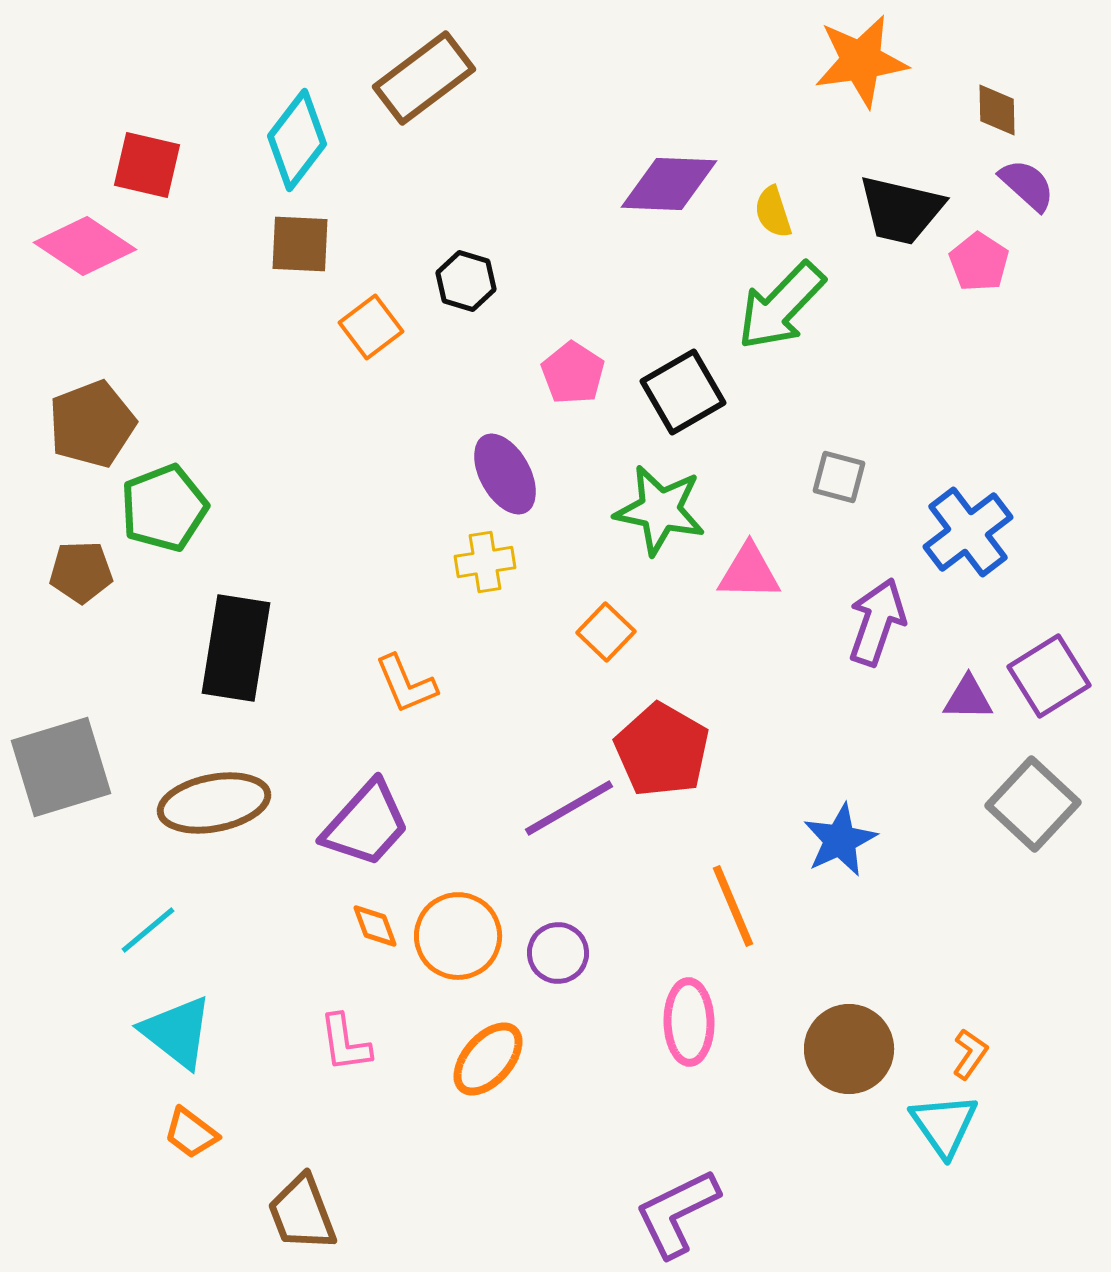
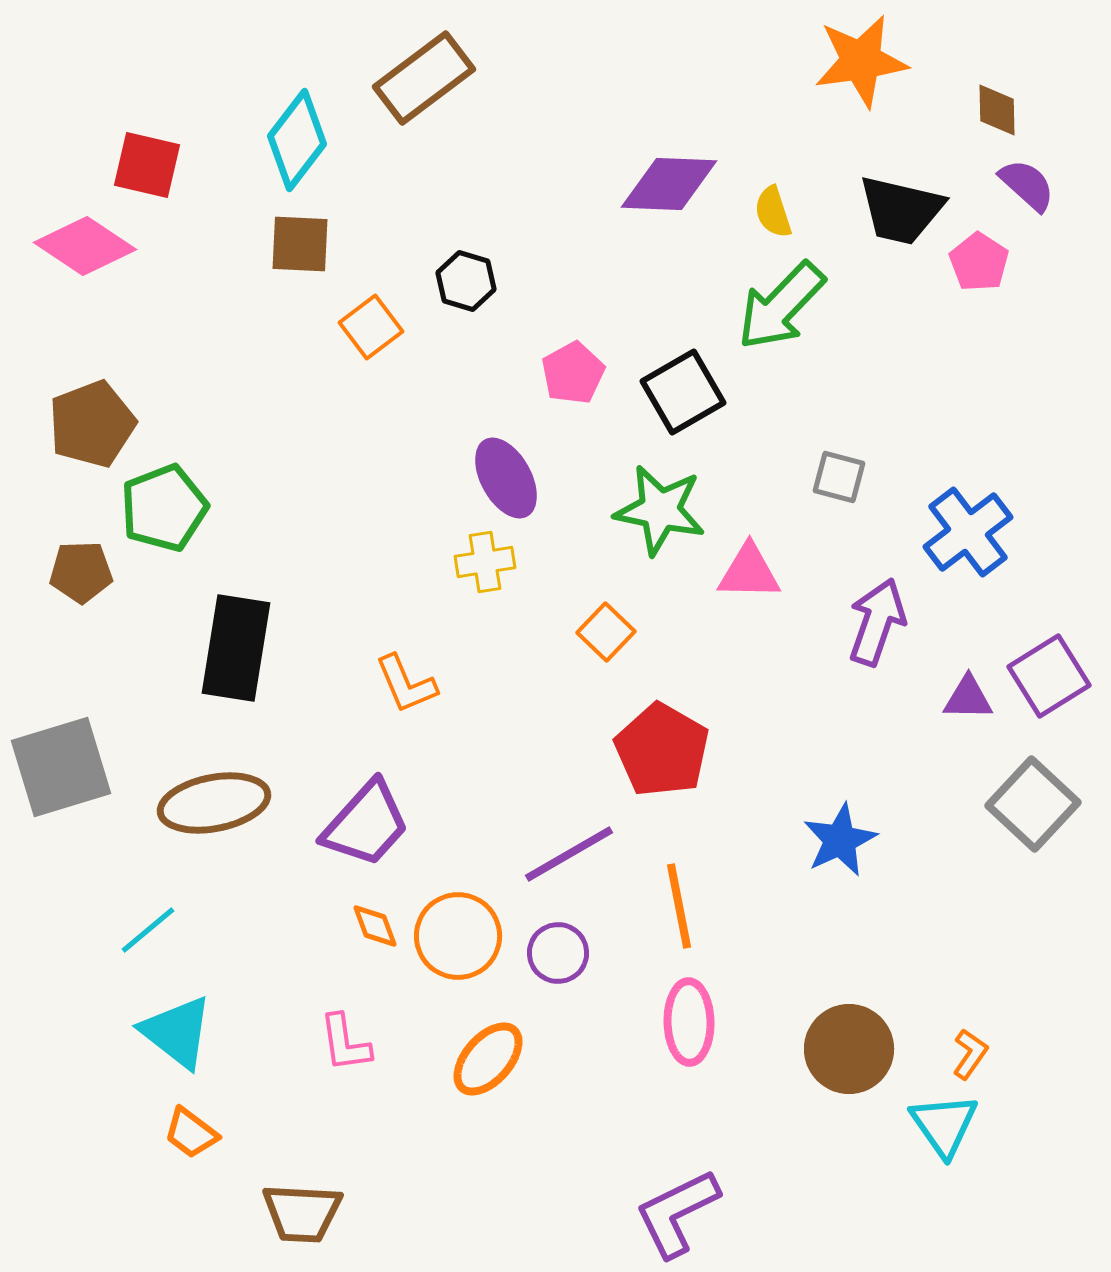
pink pentagon at (573, 373): rotated 10 degrees clockwise
purple ellipse at (505, 474): moved 1 px right, 4 px down
purple line at (569, 808): moved 46 px down
orange line at (733, 906): moved 54 px left; rotated 12 degrees clockwise
brown trapezoid at (302, 1213): rotated 66 degrees counterclockwise
